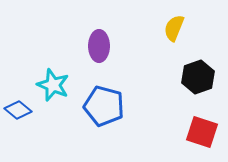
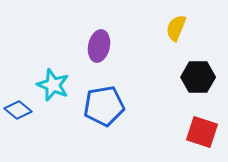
yellow semicircle: moved 2 px right
purple ellipse: rotated 12 degrees clockwise
black hexagon: rotated 20 degrees clockwise
blue pentagon: rotated 24 degrees counterclockwise
